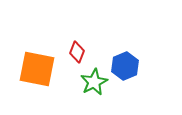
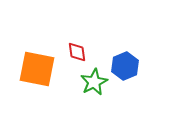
red diamond: rotated 30 degrees counterclockwise
